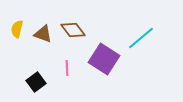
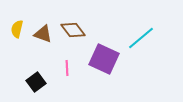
purple square: rotated 8 degrees counterclockwise
